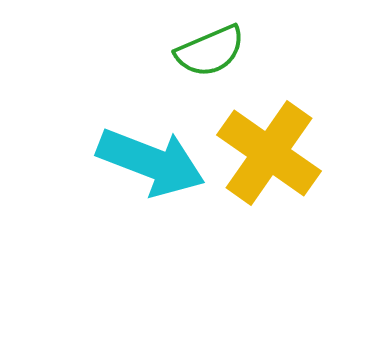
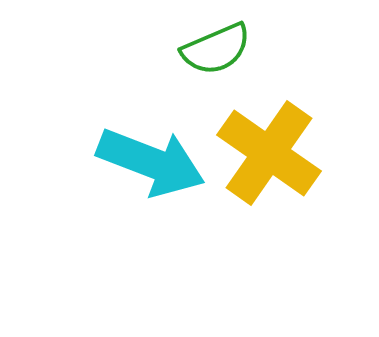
green semicircle: moved 6 px right, 2 px up
